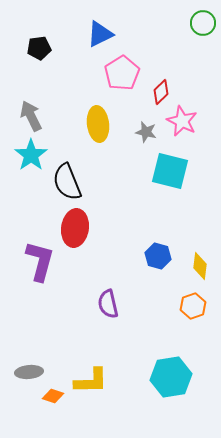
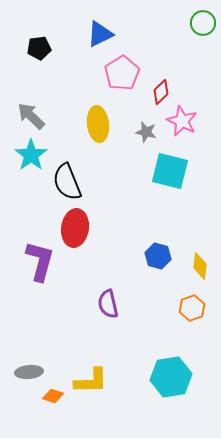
gray arrow: rotated 20 degrees counterclockwise
orange hexagon: moved 1 px left, 2 px down
